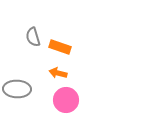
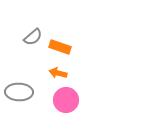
gray semicircle: rotated 114 degrees counterclockwise
gray ellipse: moved 2 px right, 3 px down
